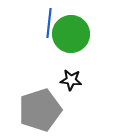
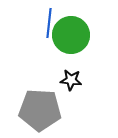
green circle: moved 1 px down
gray pentagon: rotated 21 degrees clockwise
